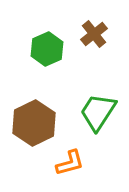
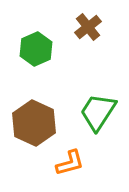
brown cross: moved 6 px left, 7 px up
green hexagon: moved 11 px left
brown hexagon: rotated 9 degrees counterclockwise
